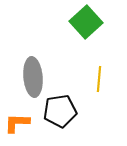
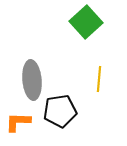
gray ellipse: moved 1 px left, 3 px down
orange L-shape: moved 1 px right, 1 px up
